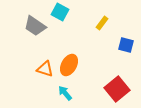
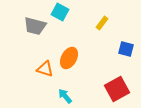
gray trapezoid: rotated 20 degrees counterclockwise
blue square: moved 4 px down
orange ellipse: moved 7 px up
red square: rotated 10 degrees clockwise
cyan arrow: moved 3 px down
